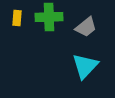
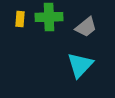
yellow rectangle: moved 3 px right, 1 px down
cyan triangle: moved 5 px left, 1 px up
